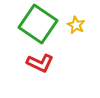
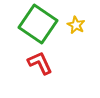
red L-shape: rotated 140 degrees counterclockwise
